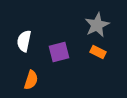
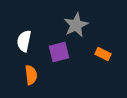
gray star: moved 21 px left
orange rectangle: moved 5 px right, 2 px down
orange semicircle: moved 5 px up; rotated 24 degrees counterclockwise
